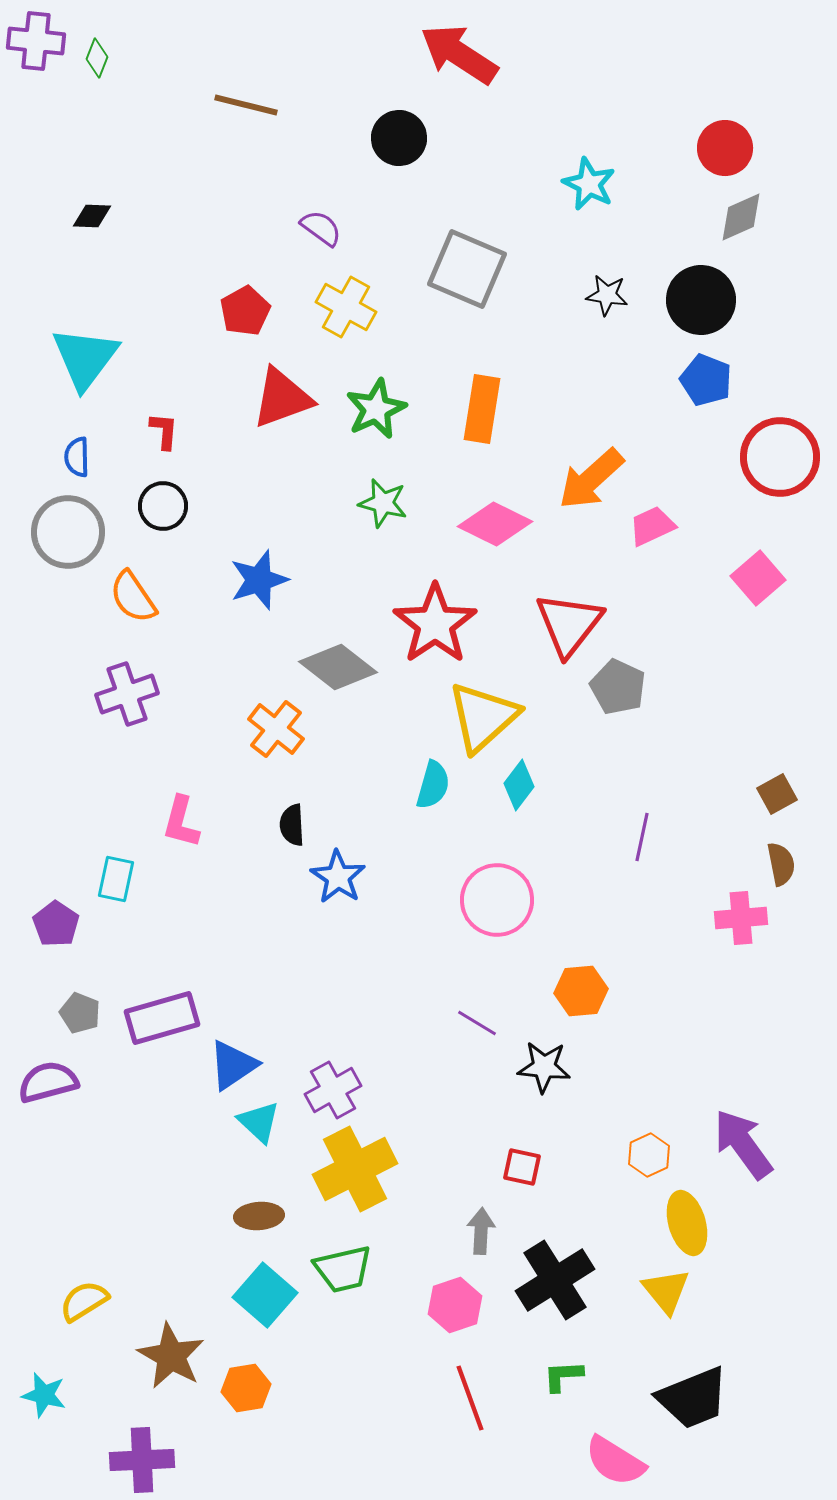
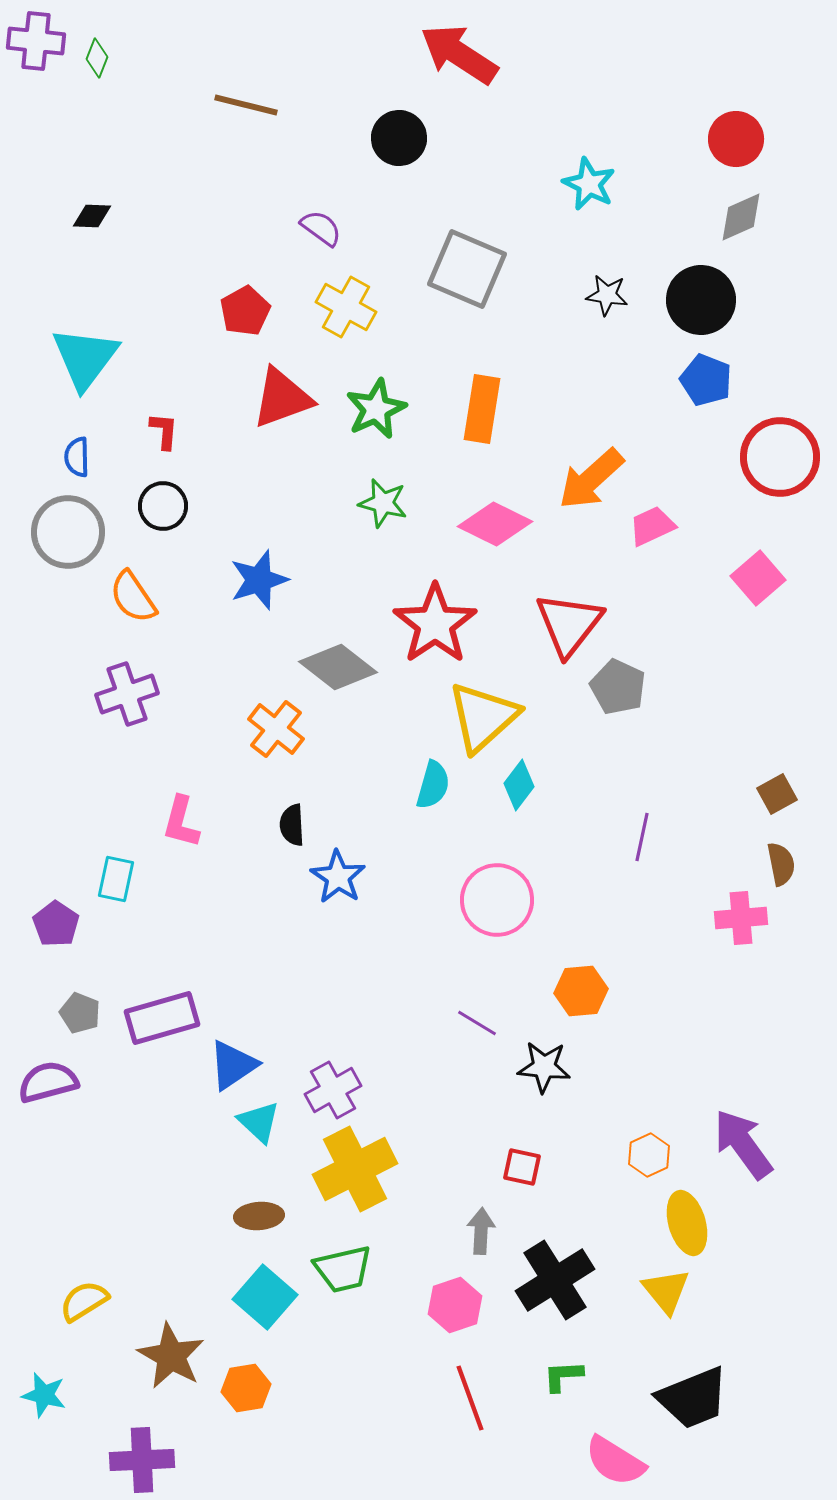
red circle at (725, 148): moved 11 px right, 9 px up
cyan square at (265, 1295): moved 2 px down
